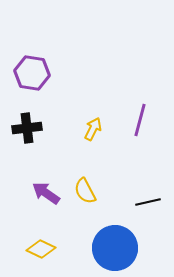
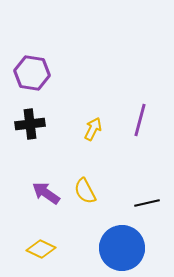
black cross: moved 3 px right, 4 px up
black line: moved 1 px left, 1 px down
blue circle: moved 7 px right
